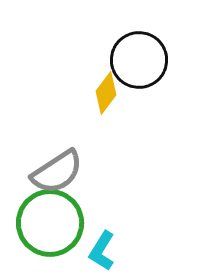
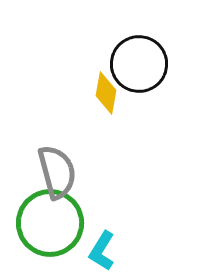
black circle: moved 4 px down
yellow diamond: rotated 27 degrees counterclockwise
gray semicircle: rotated 72 degrees counterclockwise
